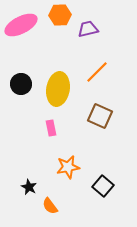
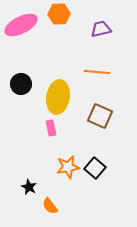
orange hexagon: moved 1 px left, 1 px up
purple trapezoid: moved 13 px right
orange line: rotated 50 degrees clockwise
yellow ellipse: moved 8 px down
black square: moved 8 px left, 18 px up
